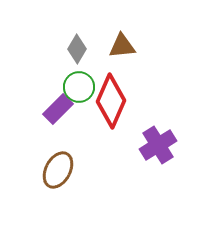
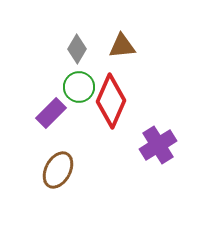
purple rectangle: moved 7 px left, 4 px down
